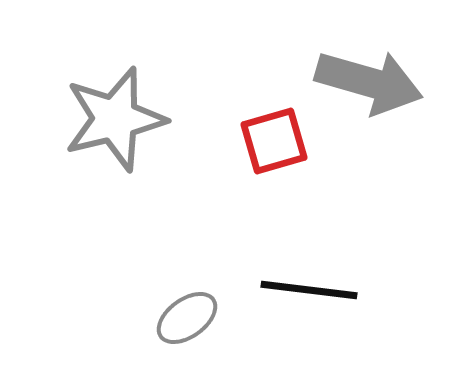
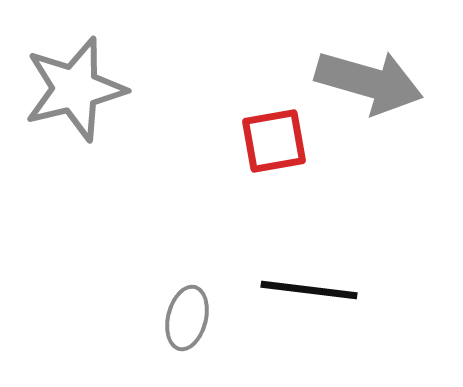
gray star: moved 40 px left, 30 px up
red square: rotated 6 degrees clockwise
gray ellipse: rotated 40 degrees counterclockwise
